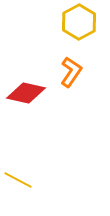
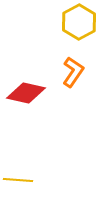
orange L-shape: moved 2 px right
yellow line: rotated 24 degrees counterclockwise
